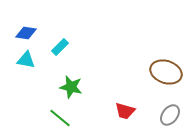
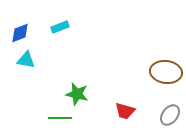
blue diamond: moved 6 px left; rotated 30 degrees counterclockwise
cyan rectangle: moved 20 px up; rotated 24 degrees clockwise
brown ellipse: rotated 12 degrees counterclockwise
green star: moved 6 px right, 7 px down
green line: rotated 40 degrees counterclockwise
